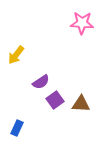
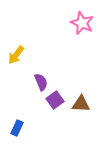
pink star: rotated 20 degrees clockwise
purple semicircle: rotated 78 degrees counterclockwise
